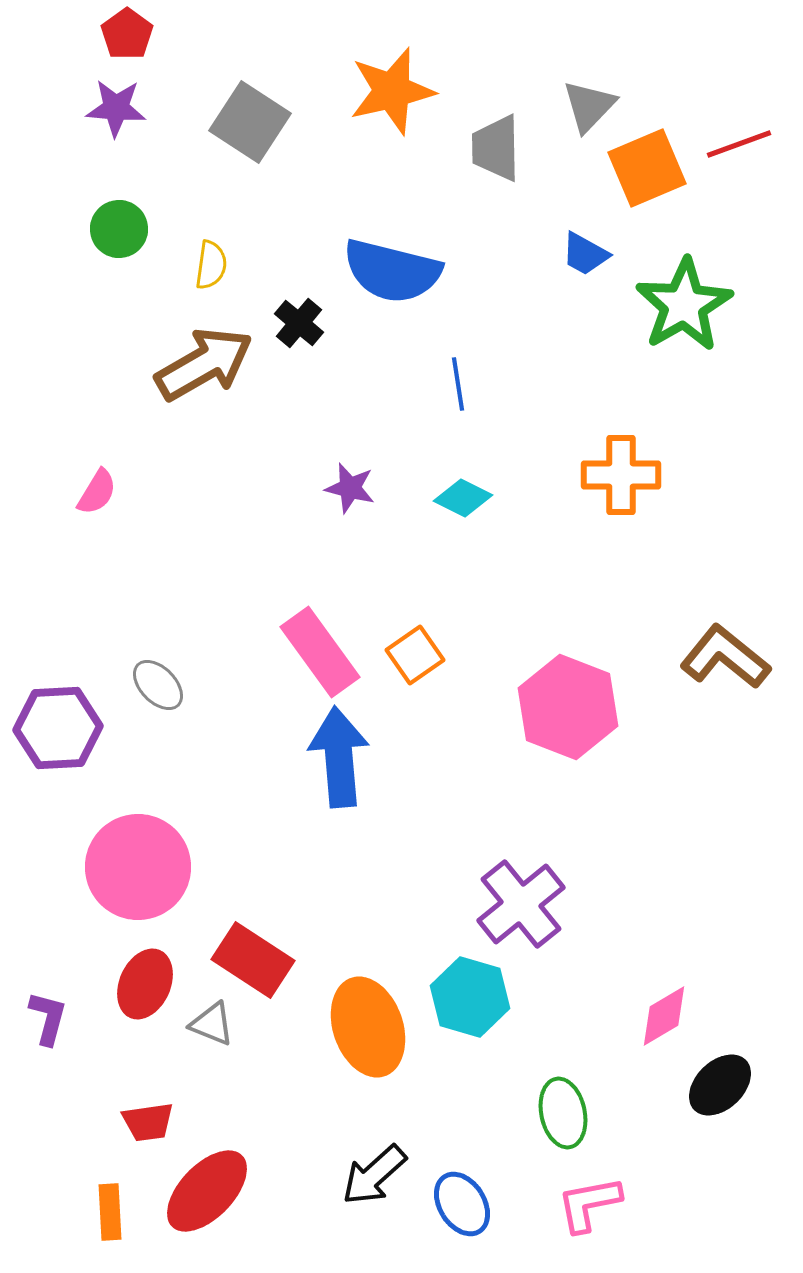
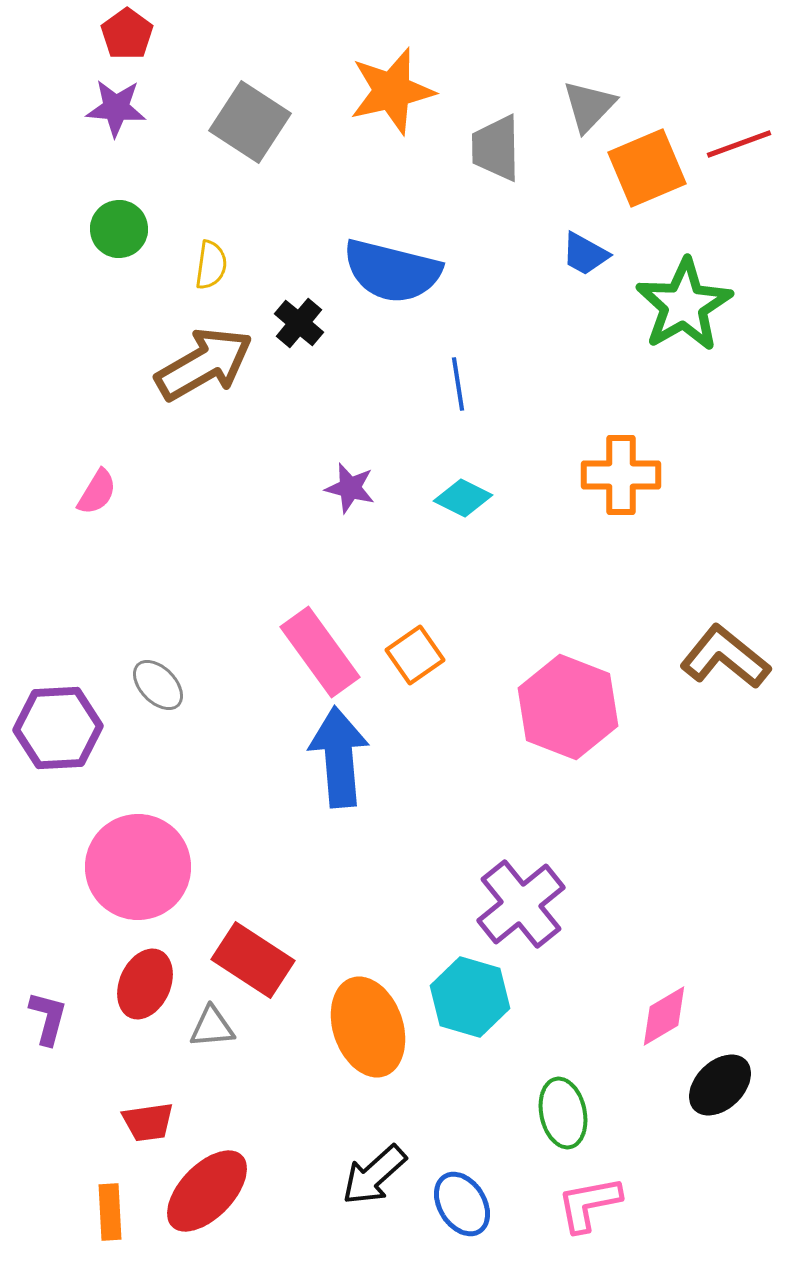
gray triangle at (212, 1024): moved 3 px down; rotated 27 degrees counterclockwise
